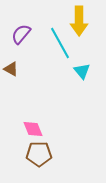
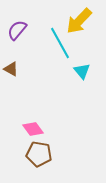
yellow arrow: rotated 44 degrees clockwise
purple semicircle: moved 4 px left, 4 px up
pink diamond: rotated 15 degrees counterclockwise
brown pentagon: rotated 10 degrees clockwise
